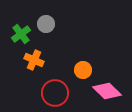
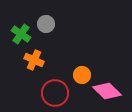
green cross: rotated 18 degrees counterclockwise
orange circle: moved 1 px left, 5 px down
